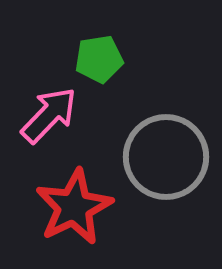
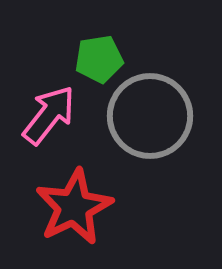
pink arrow: rotated 6 degrees counterclockwise
gray circle: moved 16 px left, 41 px up
